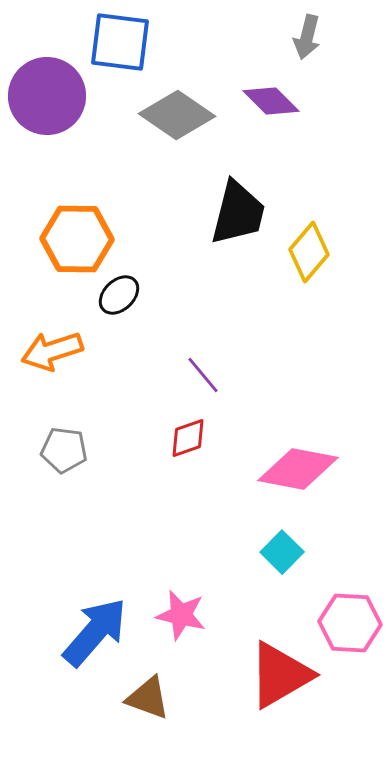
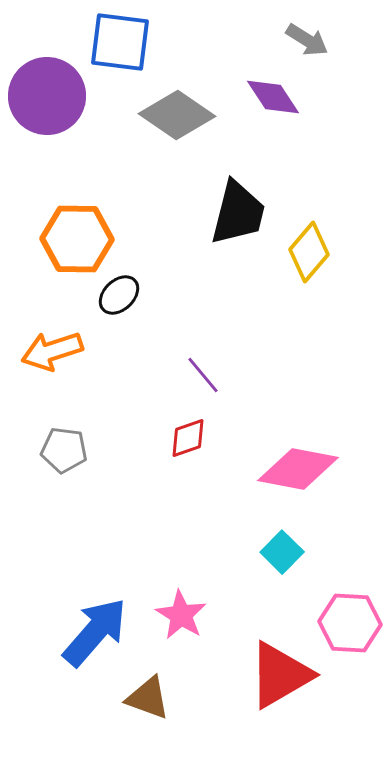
gray arrow: moved 3 px down; rotated 72 degrees counterclockwise
purple diamond: moved 2 px right, 4 px up; rotated 12 degrees clockwise
pink star: rotated 18 degrees clockwise
